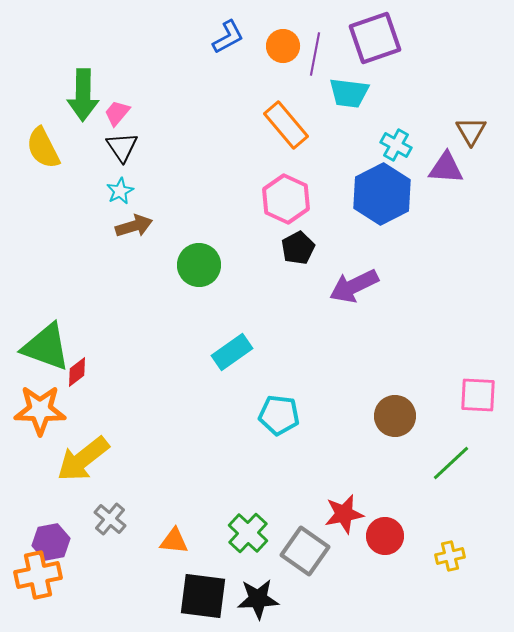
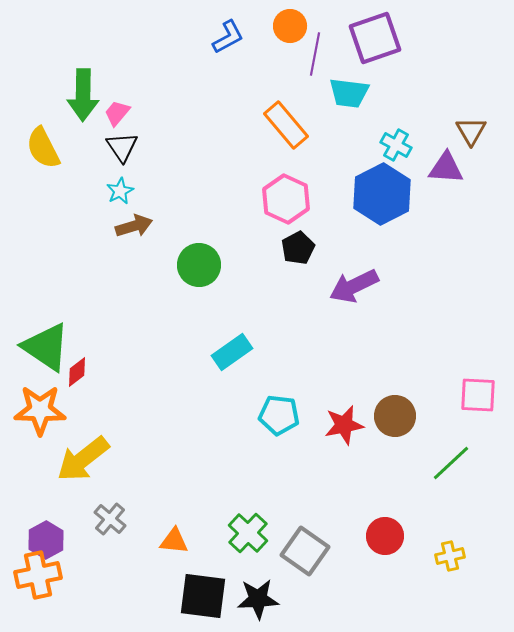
orange circle: moved 7 px right, 20 px up
green triangle: rotated 14 degrees clockwise
red star: moved 89 px up
purple hexagon: moved 5 px left, 2 px up; rotated 18 degrees counterclockwise
